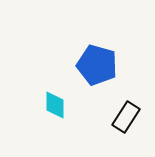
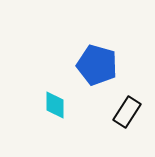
black rectangle: moved 1 px right, 5 px up
